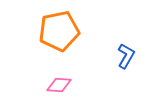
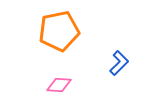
blue L-shape: moved 7 px left, 7 px down; rotated 15 degrees clockwise
